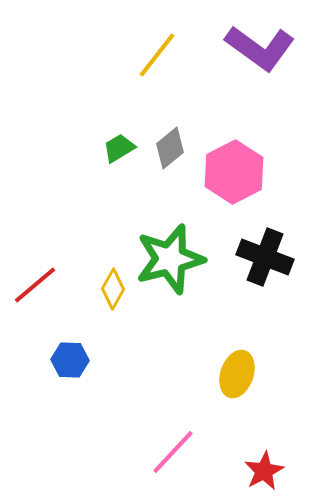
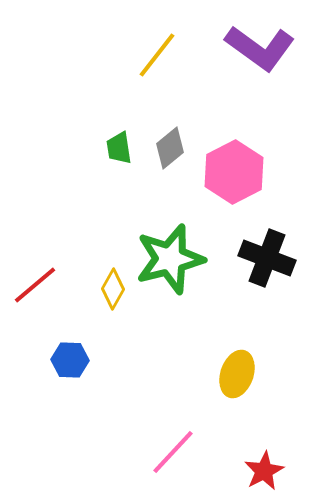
green trapezoid: rotated 68 degrees counterclockwise
black cross: moved 2 px right, 1 px down
